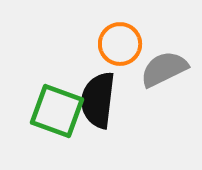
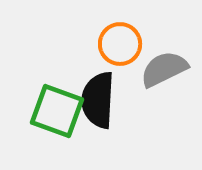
black semicircle: rotated 4 degrees counterclockwise
